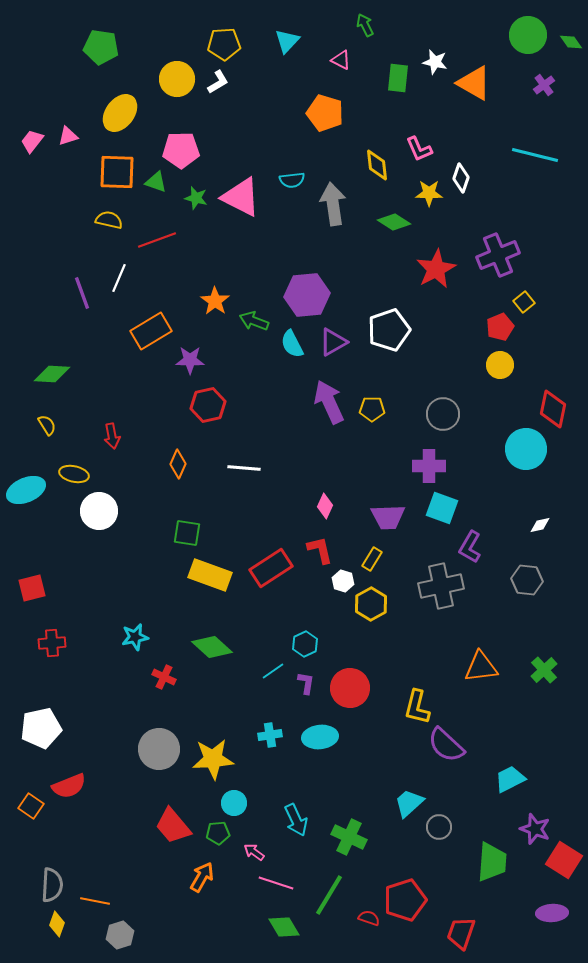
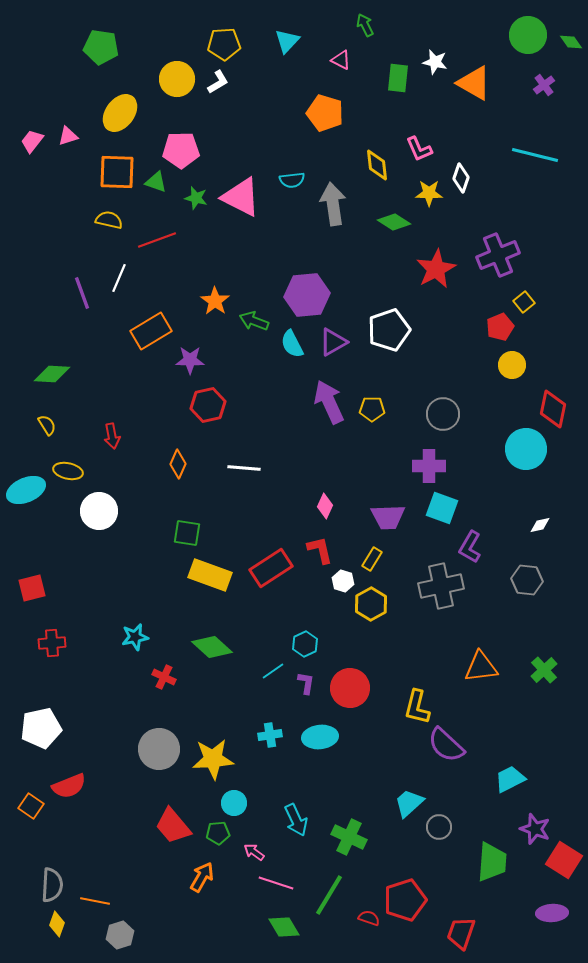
yellow circle at (500, 365): moved 12 px right
yellow ellipse at (74, 474): moved 6 px left, 3 px up
